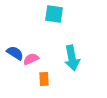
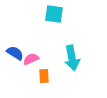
orange rectangle: moved 3 px up
